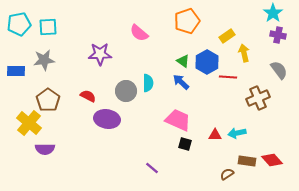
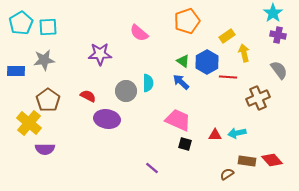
cyan pentagon: moved 2 px right, 1 px up; rotated 20 degrees counterclockwise
